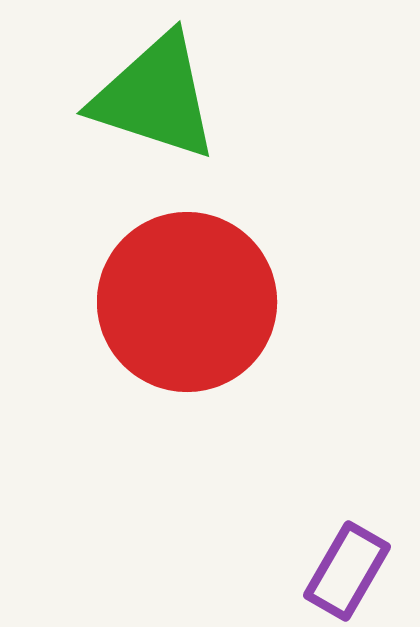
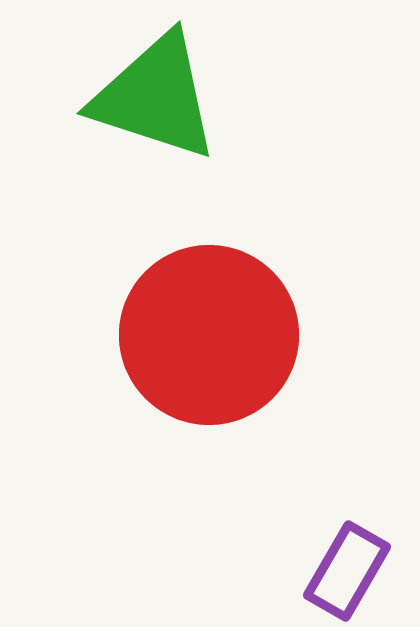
red circle: moved 22 px right, 33 px down
